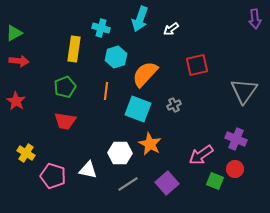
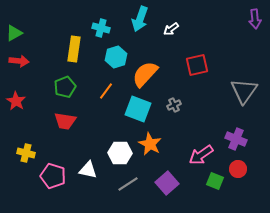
orange line: rotated 30 degrees clockwise
yellow cross: rotated 18 degrees counterclockwise
red circle: moved 3 px right
